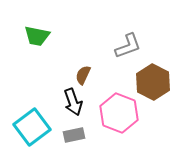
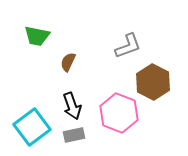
brown semicircle: moved 15 px left, 13 px up
black arrow: moved 1 px left, 4 px down
